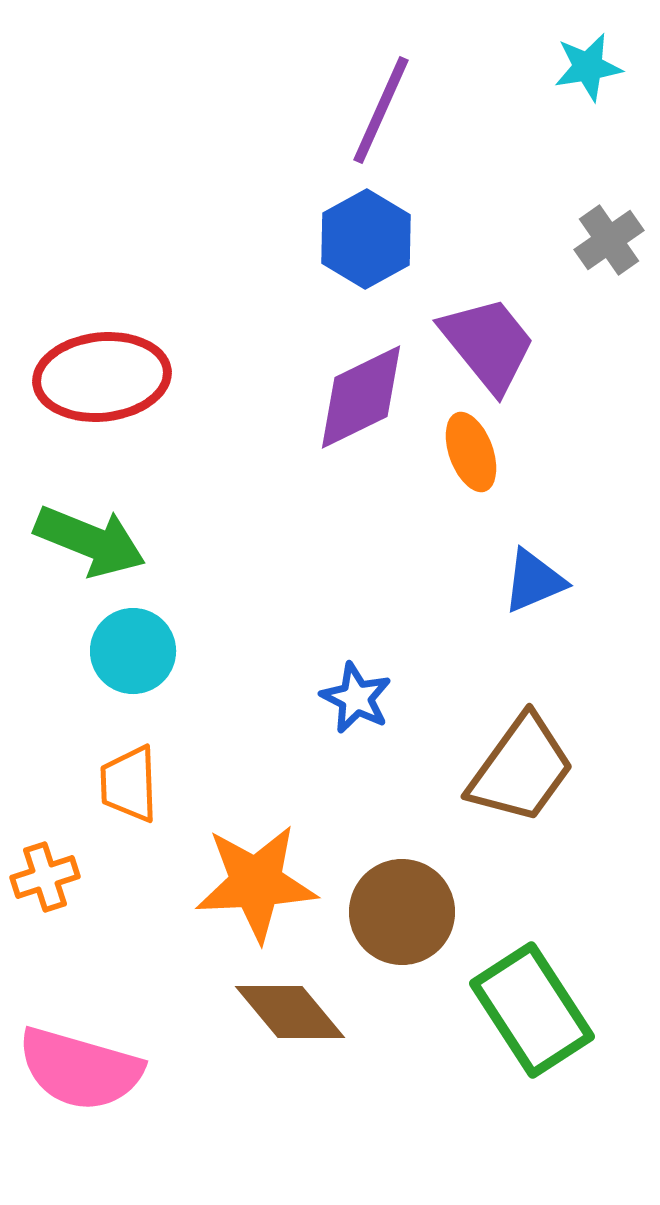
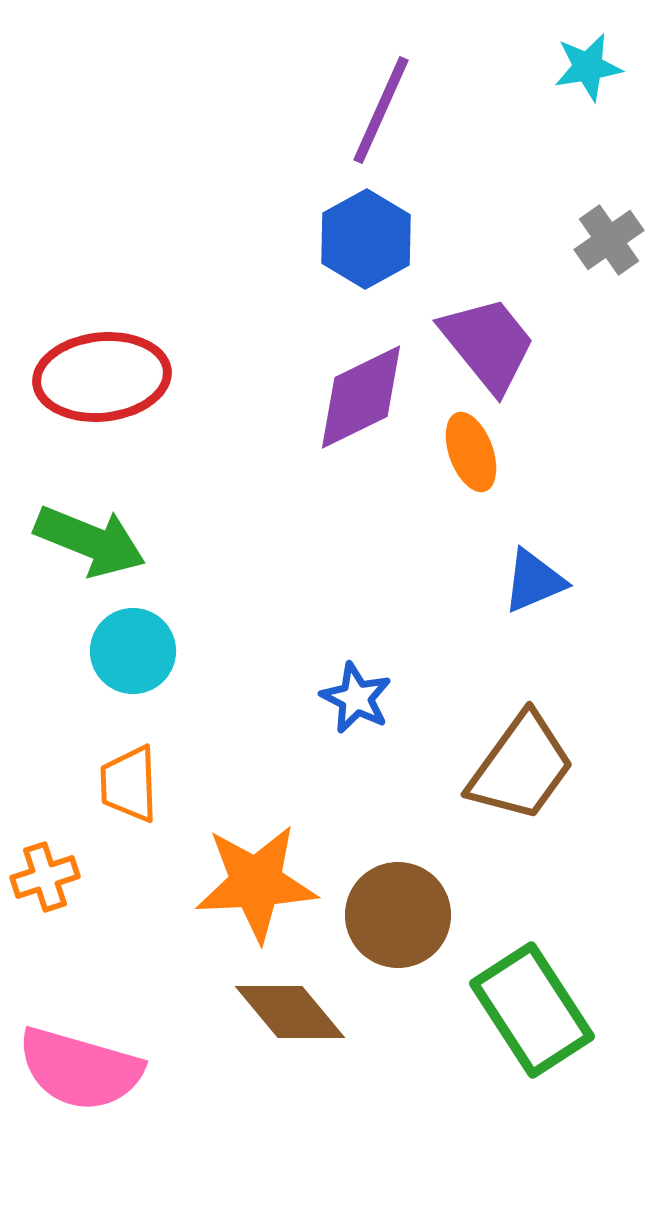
brown trapezoid: moved 2 px up
brown circle: moved 4 px left, 3 px down
